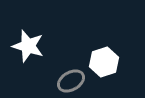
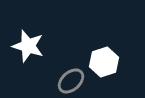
gray ellipse: rotated 12 degrees counterclockwise
